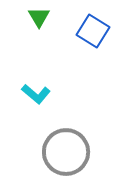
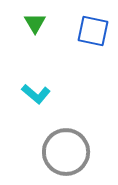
green triangle: moved 4 px left, 6 px down
blue square: rotated 20 degrees counterclockwise
